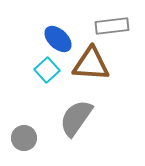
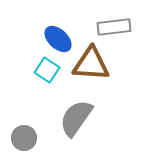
gray rectangle: moved 2 px right, 1 px down
cyan square: rotated 15 degrees counterclockwise
